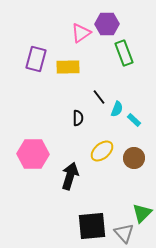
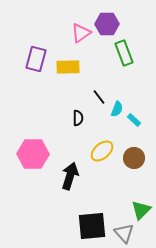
green triangle: moved 1 px left, 3 px up
